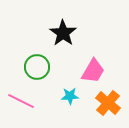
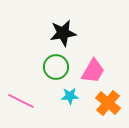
black star: rotated 28 degrees clockwise
green circle: moved 19 px right
